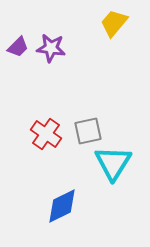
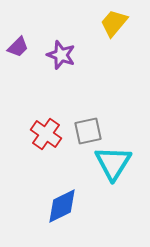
purple star: moved 10 px right, 7 px down; rotated 12 degrees clockwise
